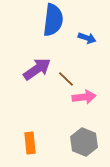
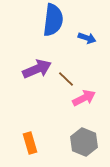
purple arrow: rotated 12 degrees clockwise
pink arrow: moved 1 px down; rotated 20 degrees counterclockwise
orange rectangle: rotated 10 degrees counterclockwise
